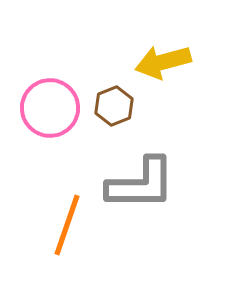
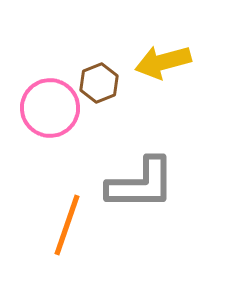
brown hexagon: moved 15 px left, 23 px up
